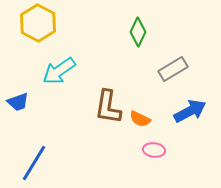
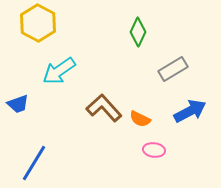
blue trapezoid: moved 2 px down
brown L-shape: moved 4 px left, 1 px down; rotated 129 degrees clockwise
